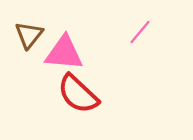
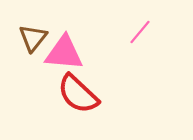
brown triangle: moved 4 px right, 3 px down
